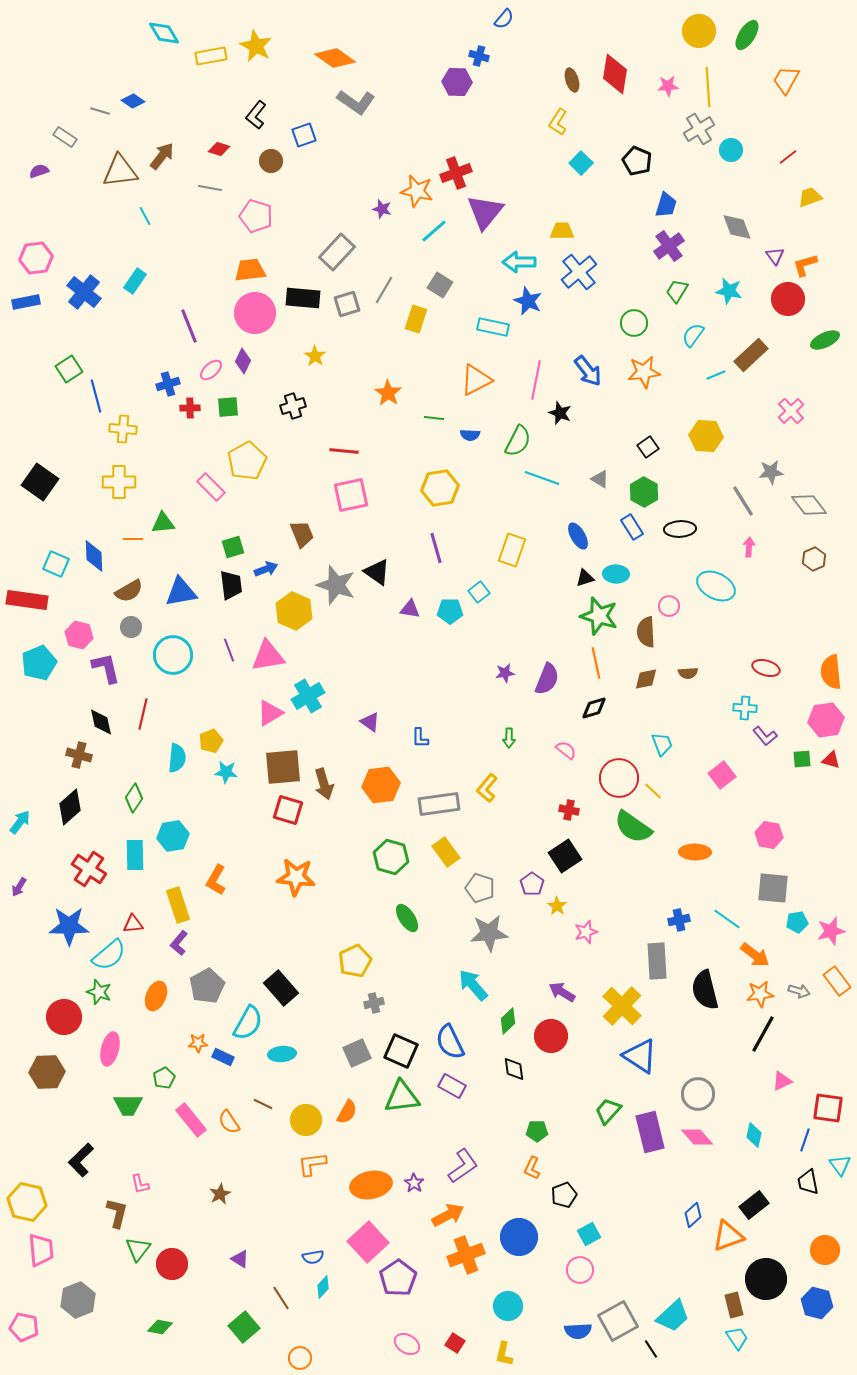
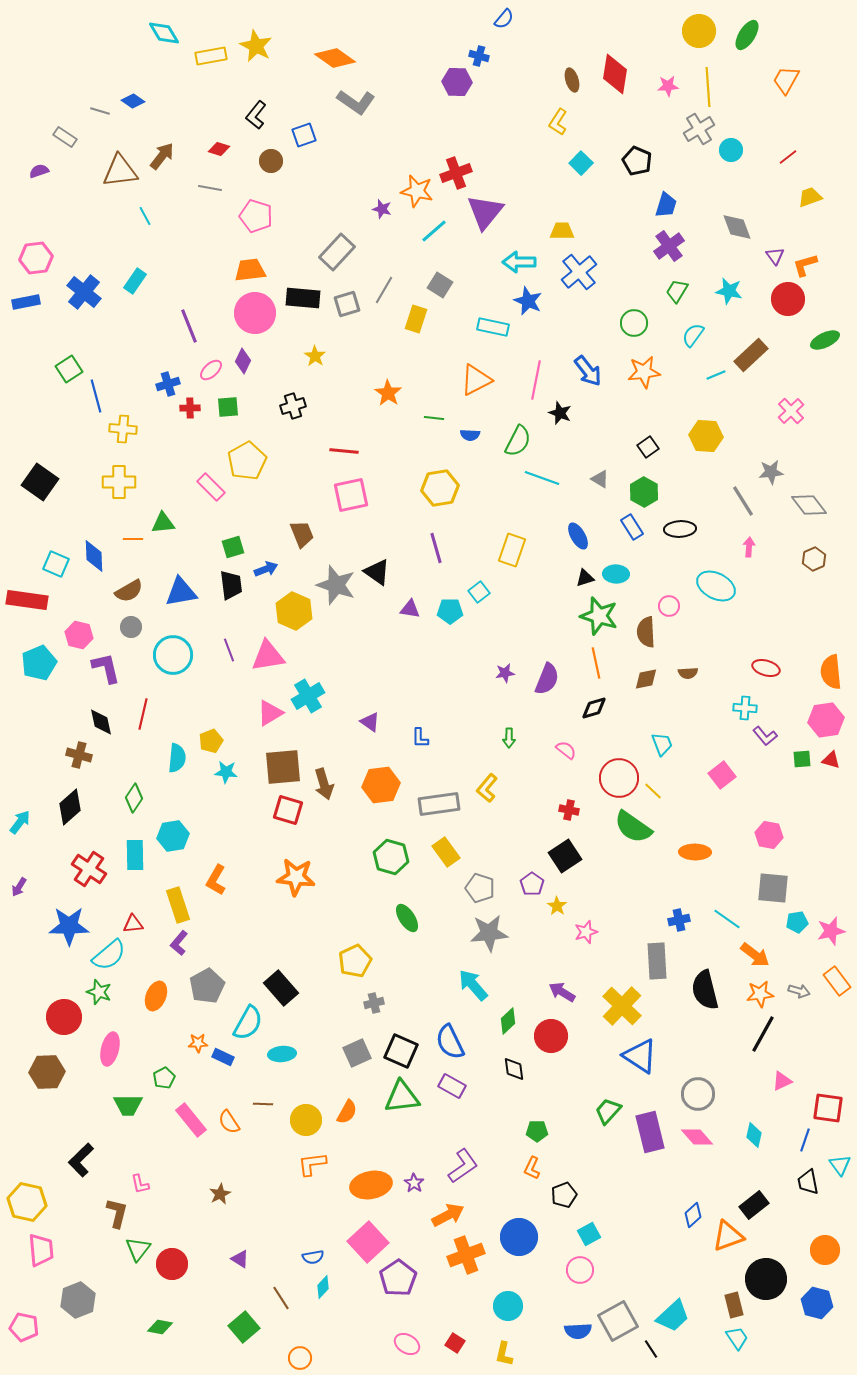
brown line at (263, 1104): rotated 24 degrees counterclockwise
